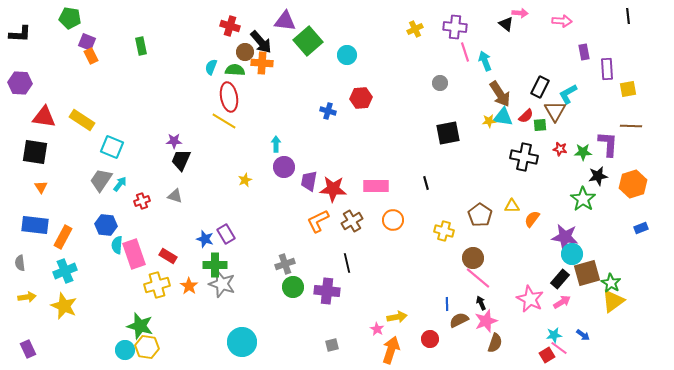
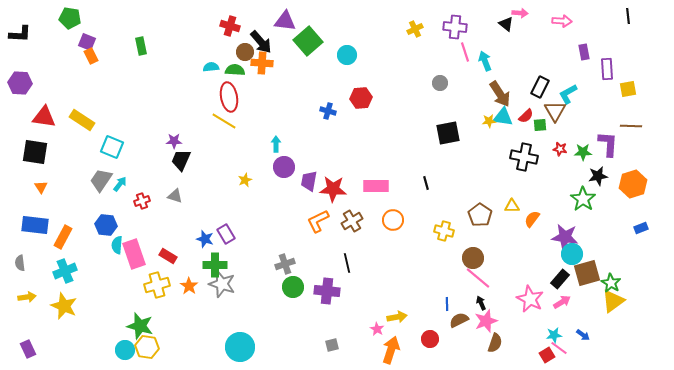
cyan semicircle at (211, 67): rotated 63 degrees clockwise
cyan circle at (242, 342): moved 2 px left, 5 px down
